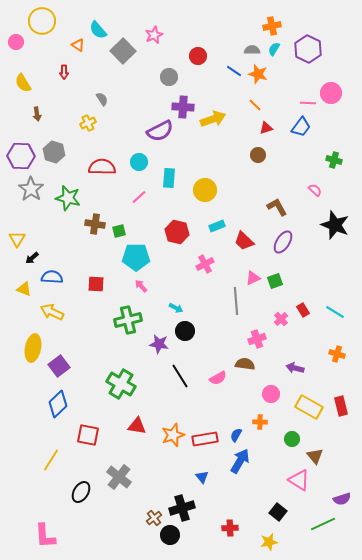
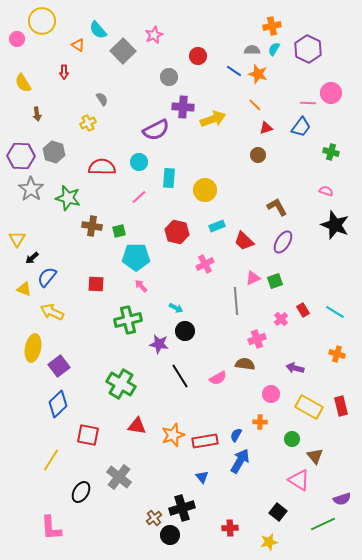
pink circle at (16, 42): moved 1 px right, 3 px up
purple semicircle at (160, 131): moved 4 px left, 1 px up
green cross at (334, 160): moved 3 px left, 8 px up
pink semicircle at (315, 190): moved 11 px right, 1 px down; rotated 24 degrees counterclockwise
brown cross at (95, 224): moved 3 px left, 2 px down
blue semicircle at (52, 277): moved 5 px left; rotated 55 degrees counterclockwise
red rectangle at (205, 439): moved 2 px down
pink L-shape at (45, 536): moved 6 px right, 8 px up
